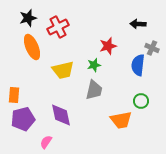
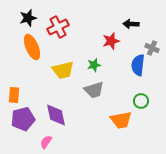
black arrow: moved 7 px left
red star: moved 3 px right, 5 px up
gray trapezoid: rotated 60 degrees clockwise
purple diamond: moved 5 px left
